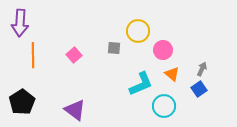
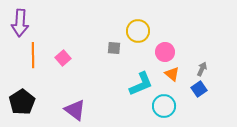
pink circle: moved 2 px right, 2 px down
pink square: moved 11 px left, 3 px down
